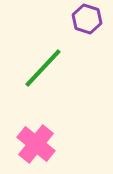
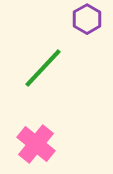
purple hexagon: rotated 12 degrees clockwise
